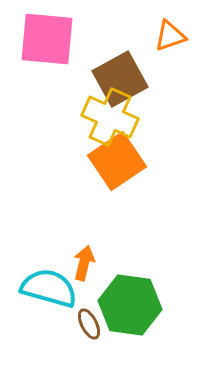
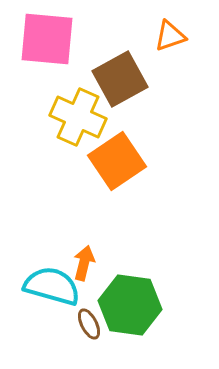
yellow cross: moved 32 px left
cyan semicircle: moved 3 px right, 2 px up
